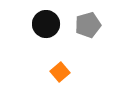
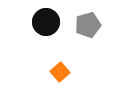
black circle: moved 2 px up
